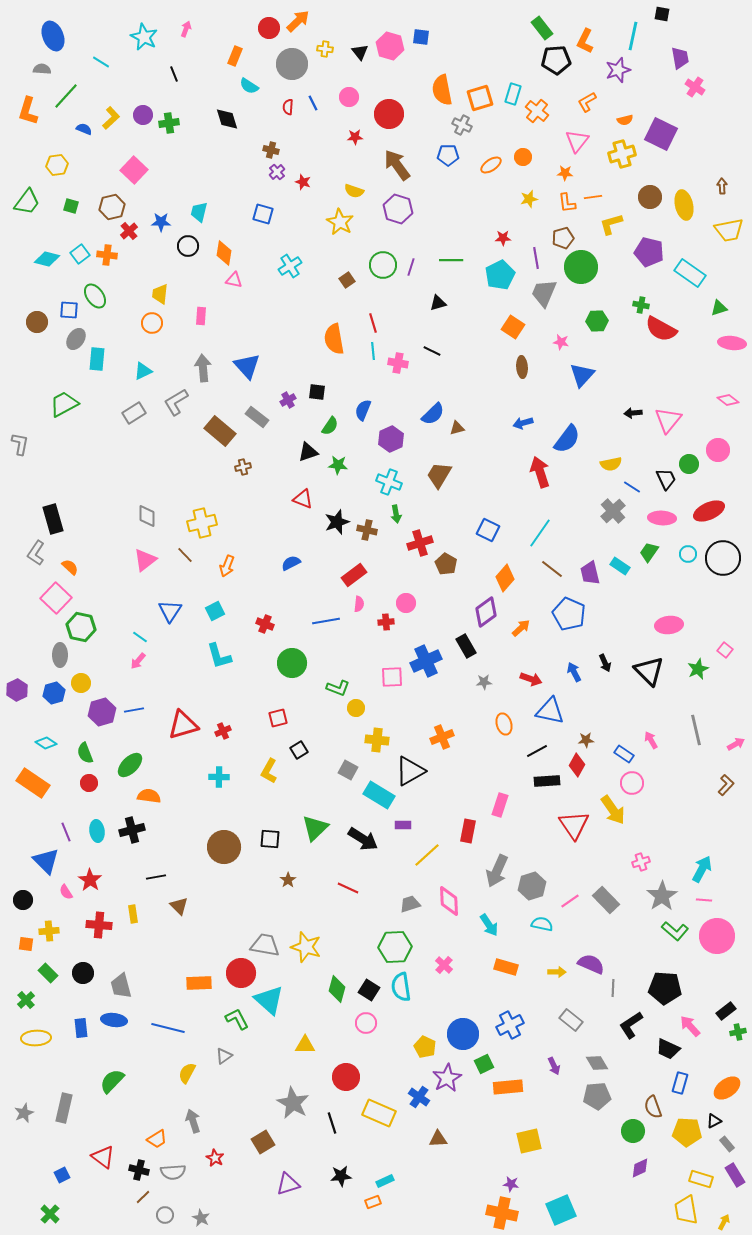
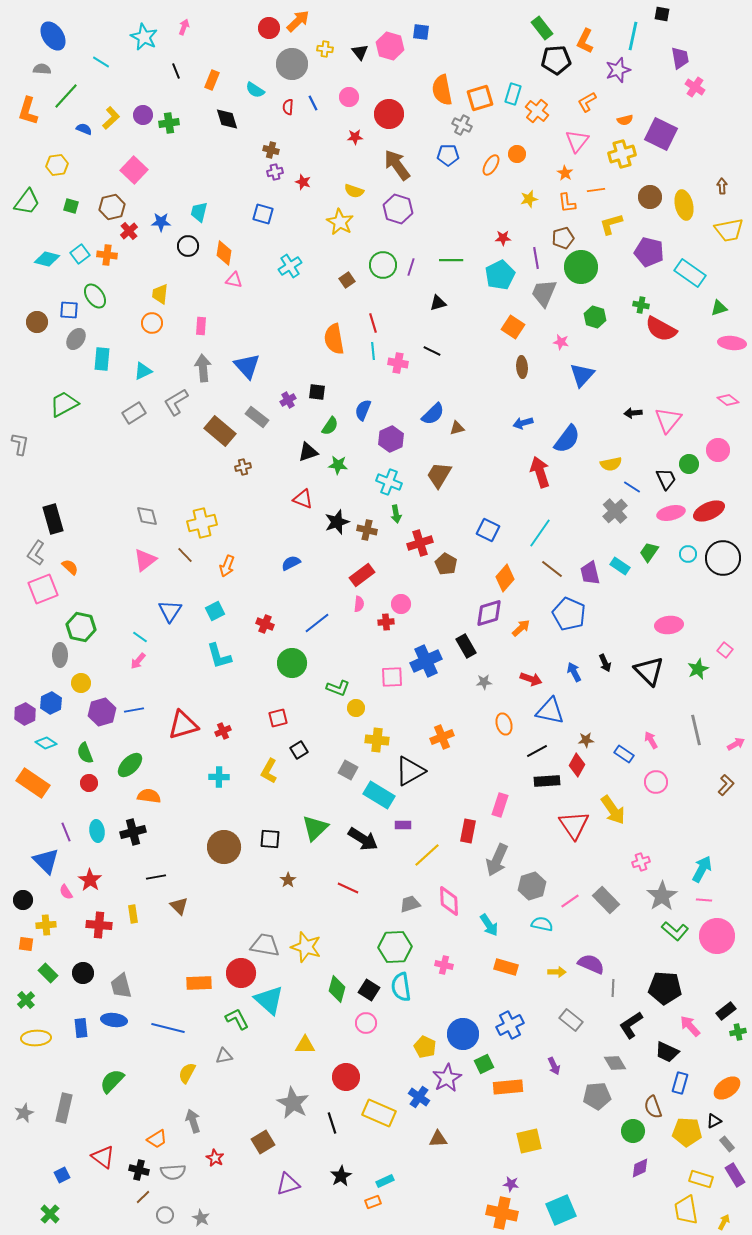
pink arrow at (186, 29): moved 2 px left, 2 px up
blue ellipse at (53, 36): rotated 12 degrees counterclockwise
blue square at (421, 37): moved 5 px up
orange rectangle at (235, 56): moved 23 px left, 24 px down
black line at (174, 74): moved 2 px right, 3 px up
cyan semicircle at (249, 86): moved 6 px right, 4 px down
orange circle at (523, 157): moved 6 px left, 3 px up
orange ellipse at (491, 165): rotated 25 degrees counterclockwise
purple cross at (277, 172): moved 2 px left; rotated 28 degrees clockwise
orange star at (565, 173): rotated 28 degrees clockwise
orange line at (593, 197): moved 3 px right, 7 px up
pink rectangle at (201, 316): moved 10 px down
green hexagon at (597, 321): moved 2 px left, 4 px up; rotated 20 degrees clockwise
cyan rectangle at (97, 359): moved 5 px right
gray cross at (613, 511): moved 2 px right
gray diamond at (147, 516): rotated 15 degrees counterclockwise
pink ellipse at (662, 518): moved 9 px right, 5 px up; rotated 16 degrees counterclockwise
red rectangle at (354, 575): moved 8 px right
pink square at (56, 598): moved 13 px left, 9 px up; rotated 24 degrees clockwise
pink circle at (406, 603): moved 5 px left, 1 px down
purple diamond at (486, 612): moved 3 px right, 1 px down; rotated 20 degrees clockwise
blue line at (326, 621): moved 9 px left, 2 px down; rotated 28 degrees counterclockwise
purple hexagon at (17, 690): moved 8 px right, 24 px down
blue hexagon at (54, 693): moved 3 px left, 10 px down; rotated 10 degrees counterclockwise
pink circle at (632, 783): moved 24 px right, 1 px up
black cross at (132, 830): moved 1 px right, 2 px down
gray arrow at (497, 871): moved 11 px up
yellow cross at (49, 931): moved 3 px left, 6 px up
pink cross at (444, 965): rotated 30 degrees counterclockwise
black trapezoid at (668, 1049): moved 1 px left, 3 px down
gray triangle at (224, 1056): rotated 24 degrees clockwise
gray diamond at (597, 1063): moved 18 px right
black star at (341, 1176): rotated 25 degrees counterclockwise
